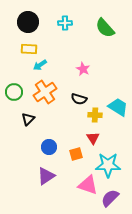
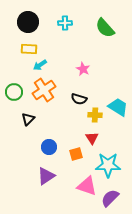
orange cross: moved 1 px left, 2 px up
red triangle: moved 1 px left
pink triangle: moved 1 px left, 1 px down
